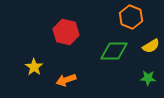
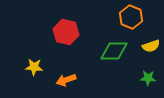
yellow semicircle: rotated 12 degrees clockwise
yellow star: rotated 30 degrees counterclockwise
